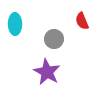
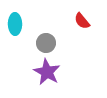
red semicircle: rotated 18 degrees counterclockwise
gray circle: moved 8 px left, 4 px down
